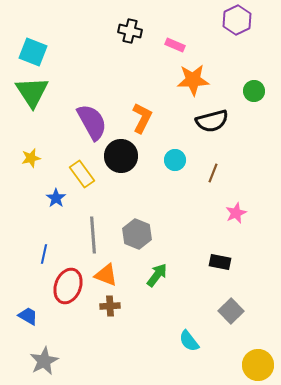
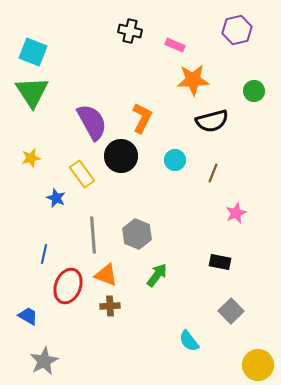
purple hexagon: moved 10 px down; rotated 12 degrees clockwise
blue star: rotated 12 degrees counterclockwise
